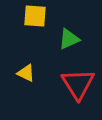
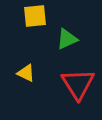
yellow square: rotated 10 degrees counterclockwise
green triangle: moved 2 px left
